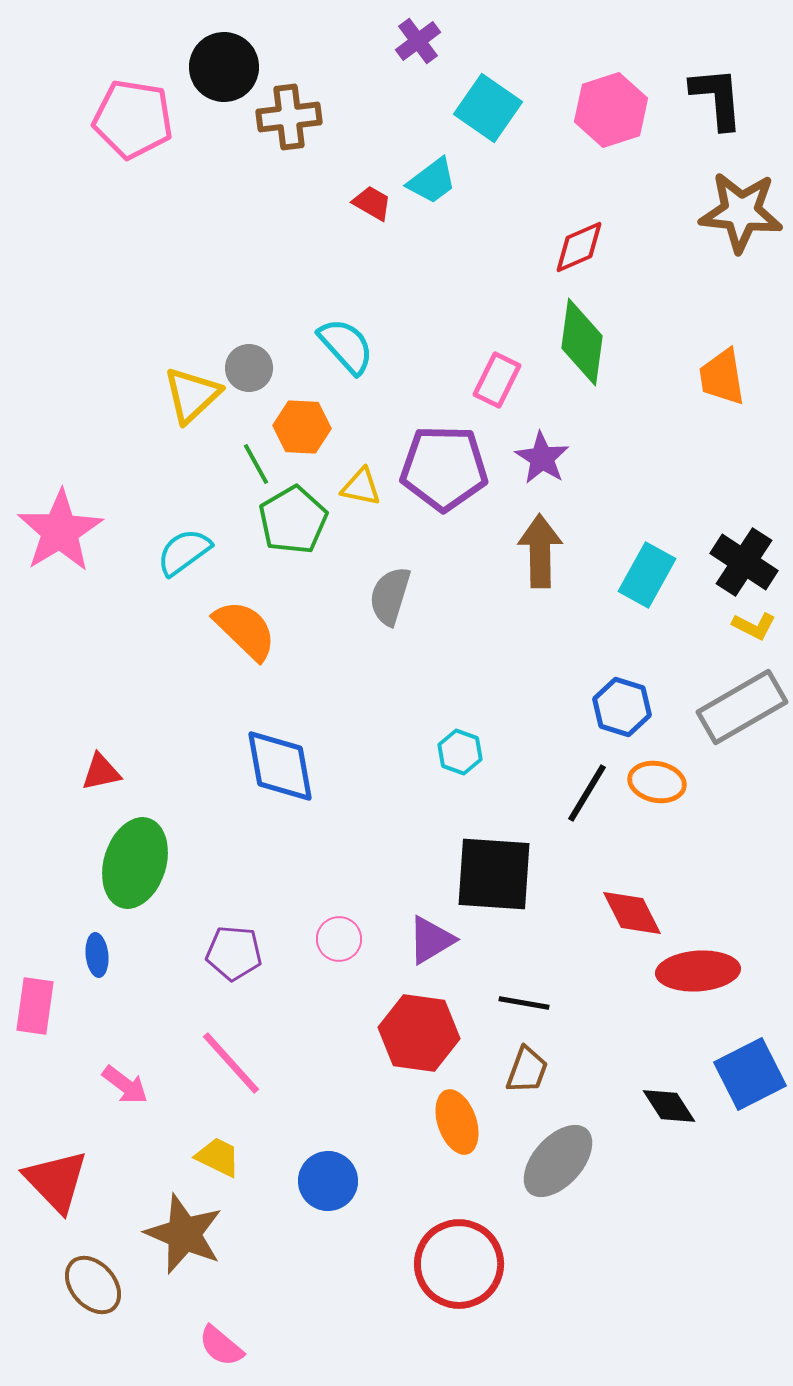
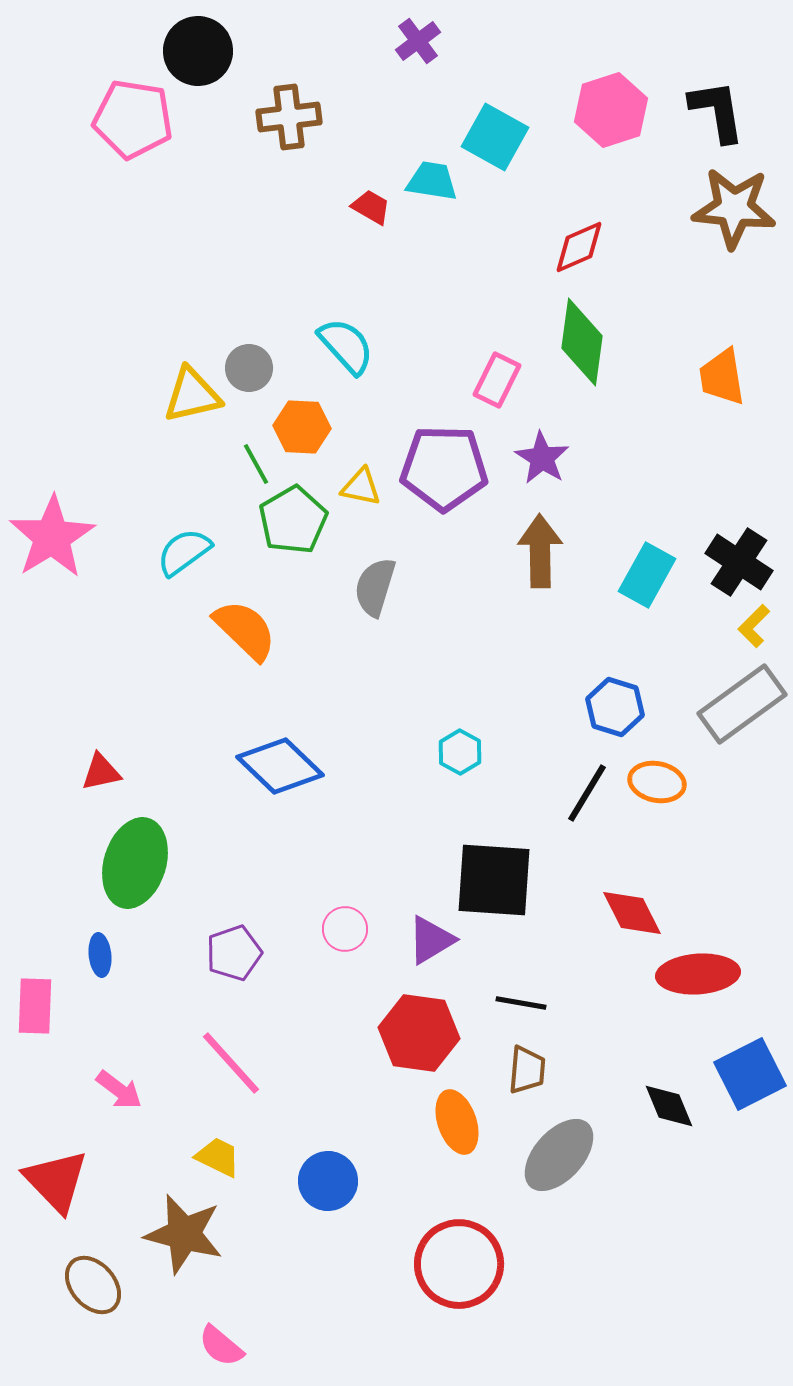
black circle at (224, 67): moved 26 px left, 16 px up
black L-shape at (717, 98): moved 13 px down; rotated 4 degrees counterclockwise
cyan square at (488, 108): moved 7 px right, 29 px down; rotated 6 degrees counterclockwise
cyan trapezoid at (432, 181): rotated 134 degrees counterclockwise
red trapezoid at (372, 203): moved 1 px left, 4 px down
brown star at (741, 212): moved 7 px left, 4 px up
yellow triangle at (192, 395): rotated 30 degrees clockwise
pink star at (60, 531): moved 8 px left, 6 px down
black cross at (744, 562): moved 5 px left
gray semicircle at (390, 596): moved 15 px left, 9 px up
yellow L-shape at (754, 626): rotated 108 degrees clockwise
blue hexagon at (622, 707): moved 7 px left
gray rectangle at (742, 707): moved 3 px up; rotated 6 degrees counterclockwise
cyan hexagon at (460, 752): rotated 9 degrees clockwise
blue diamond at (280, 766): rotated 36 degrees counterclockwise
black square at (494, 874): moved 6 px down
pink circle at (339, 939): moved 6 px right, 10 px up
purple pentagon at (234, 953): rotated 24 degrees counterclockwise
blue ellipse at (97, 955): moved 3 px right
red ellipse at (698, 971): moved 3 px down
black line at (524, 1003): moved 3 px left
pink rectangle at (35, 1006): rotated 6 degrees counterclockwise
brown trapezoid at (527, 1070): rotated 15 degrees counterclockwise
pink arrow at (125, 1085): moved 6 px left, 5 px down
black diamond at (669, 1106): rotated 10 degrees clockwise
gray ellipse at (558, 1161): moved 1 px right, 6 px up
brown star at (184, 1234): rotated 8 degrees counterclockwise
